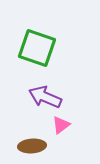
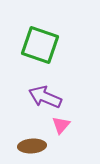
green square: moved 3 px right, 3 px up
pink triangle: rotated 12 degrees counterclockwise
